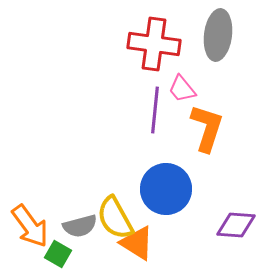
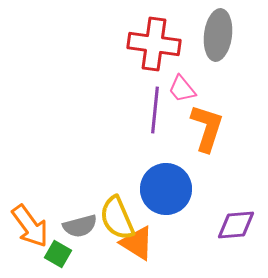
yellow semicircle: moved 2 px right; rotated 6 degrees clockwise
purple diamond: rotated 9 degrees counterclockwise
